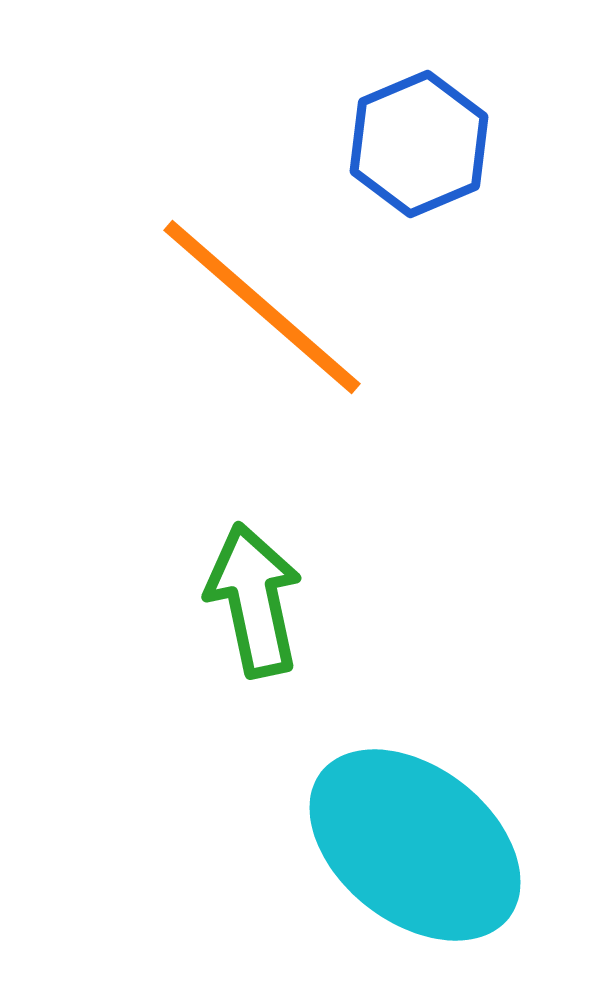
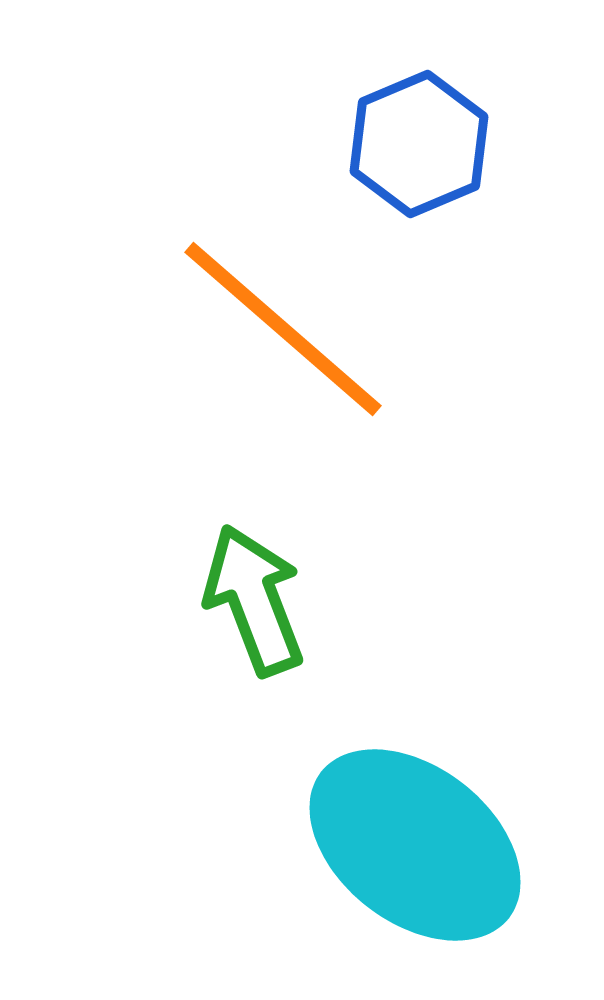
orange line: moved 21 px right, 22 px down
green arrow: rotated 9 degrees counterclockwise
